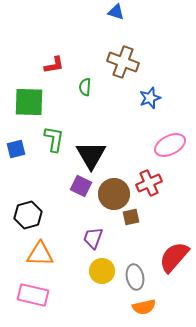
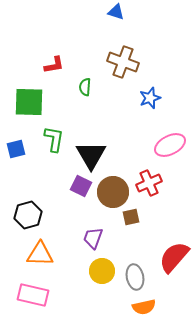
brown circle: moved 1 px left, 2 px up
